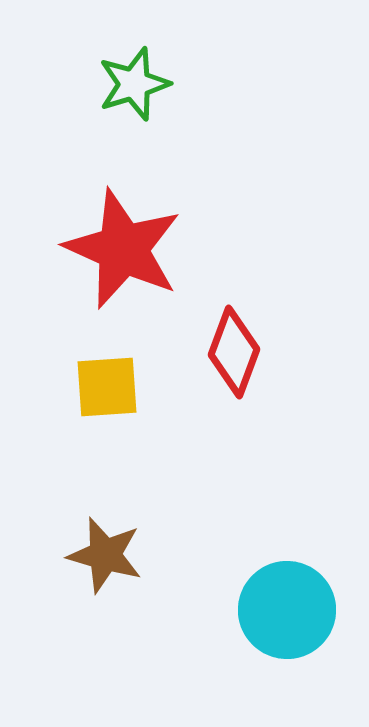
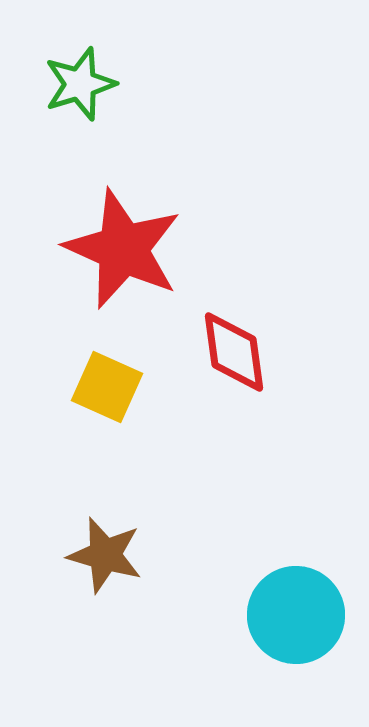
green star: moved 54 px left
red diamond: rotated 28 degrees counterclockwise
yellow square: rotated 28 degrees clockwise
cyan circle: moved 9 px right, 5 px down
